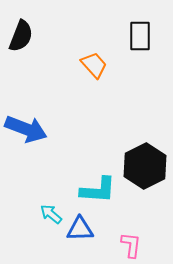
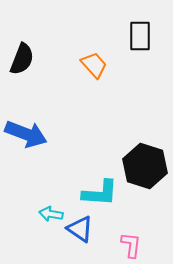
black semicircle: moved 1 px right, 23 px down
blue arrow: moved 5 px down
black hexagon: rotated 15 degrees counterclockwise
cyan L-shape: moved 2 px right, 3 px down
cyan arrow: rotated 30 degrees counterclockwise
blue triangle: rotated 36 degrees clockwise
